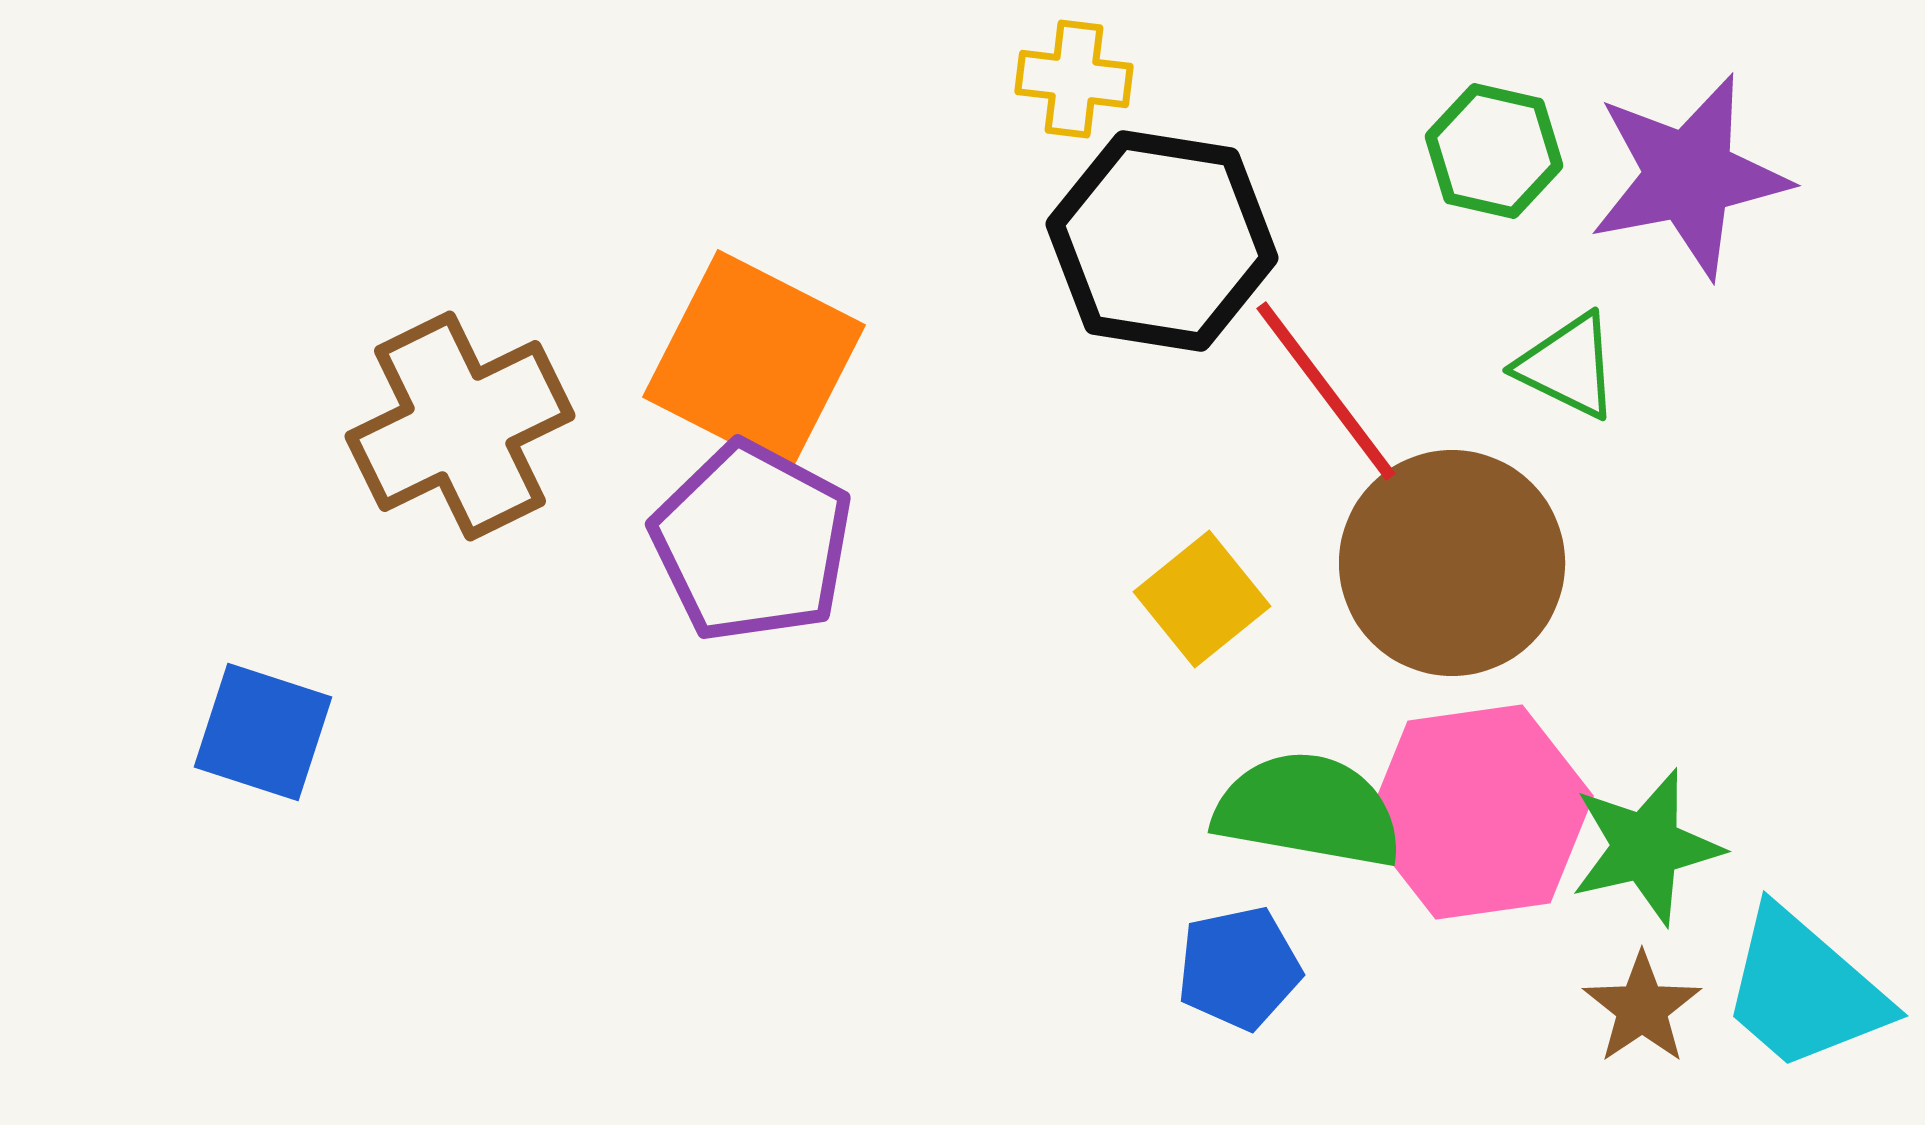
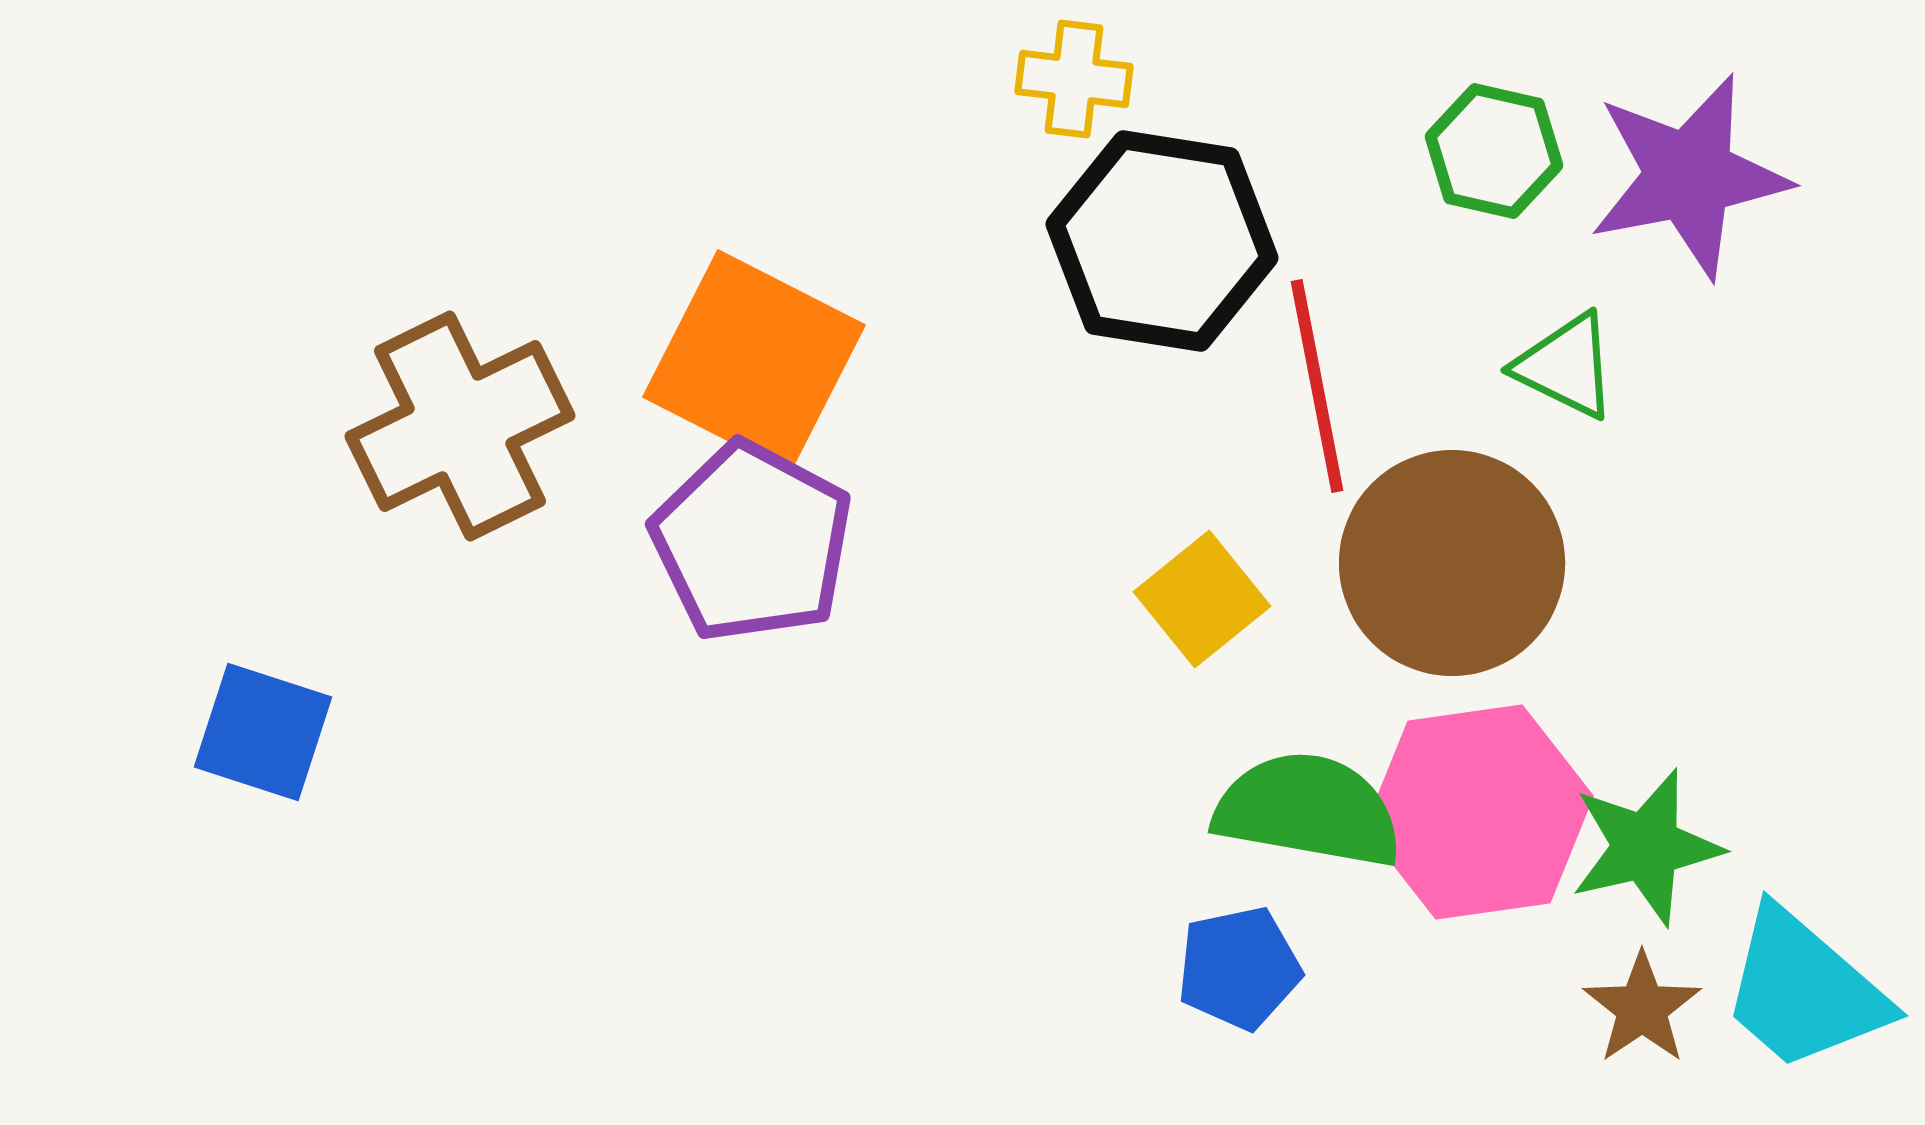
green triangle: moved 2 px left
red line: moved 9 px left, 5 px up; rotated 26 degrees clockwise
